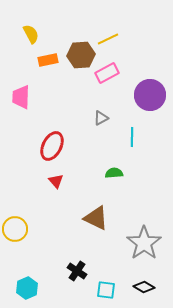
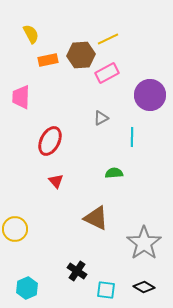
red ellipse: moved 2 px left, 5 px up
